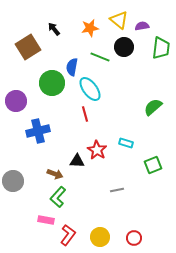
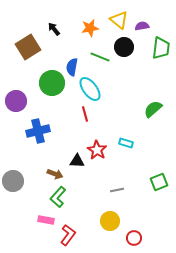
green semicircle: moved 2 px down
green square: moved 6 px right, 17 px down
yellow circle: moved 10 px right, 16 px up
